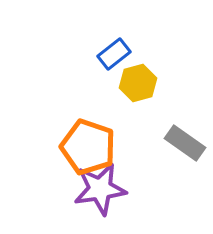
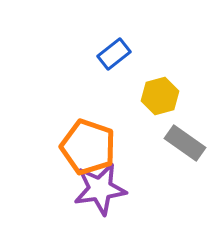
yellow hexagon: moved 22 px right, 13 px down
